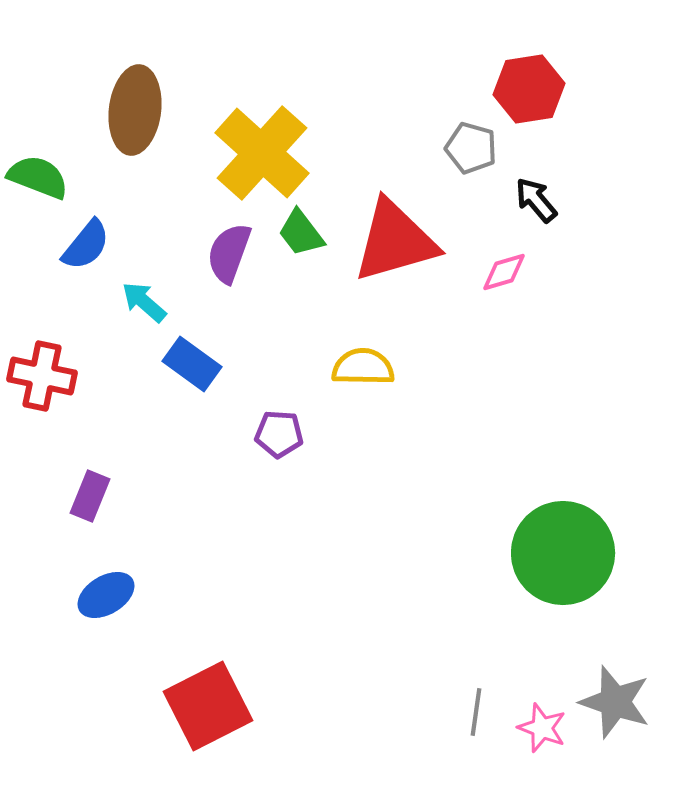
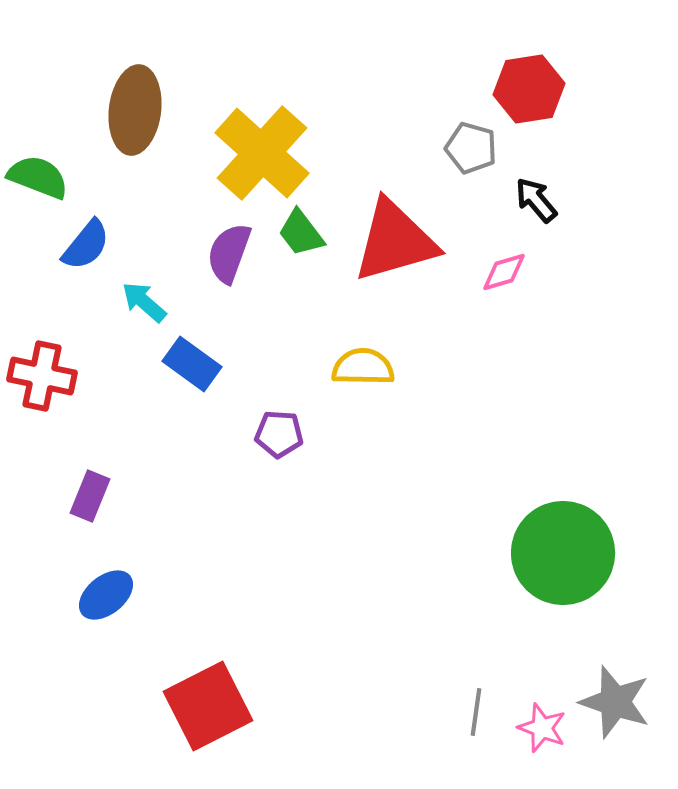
blue ellipse: rotated 8 degrees counterclockwise
